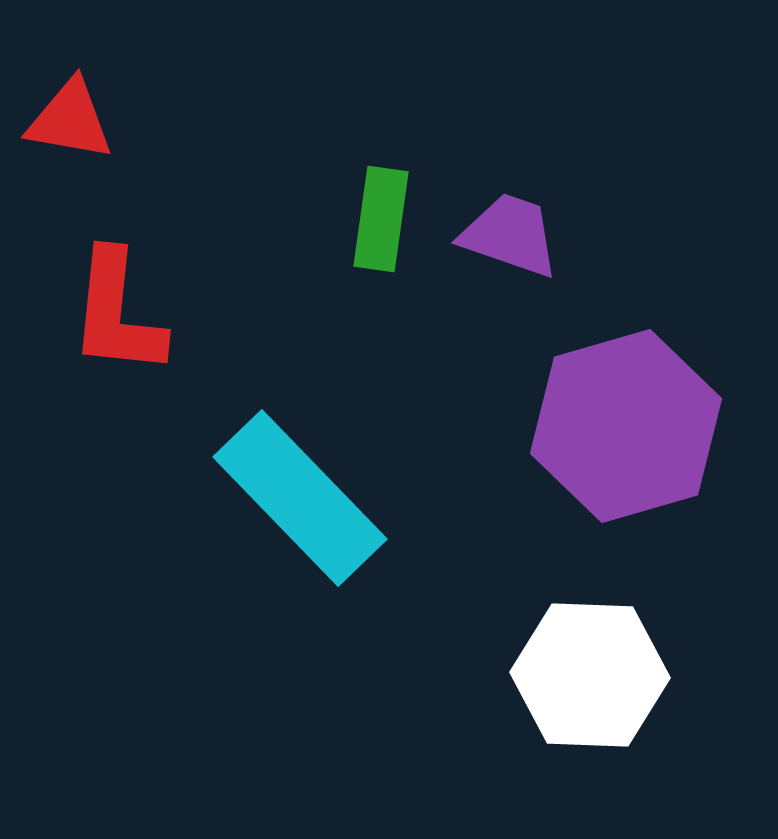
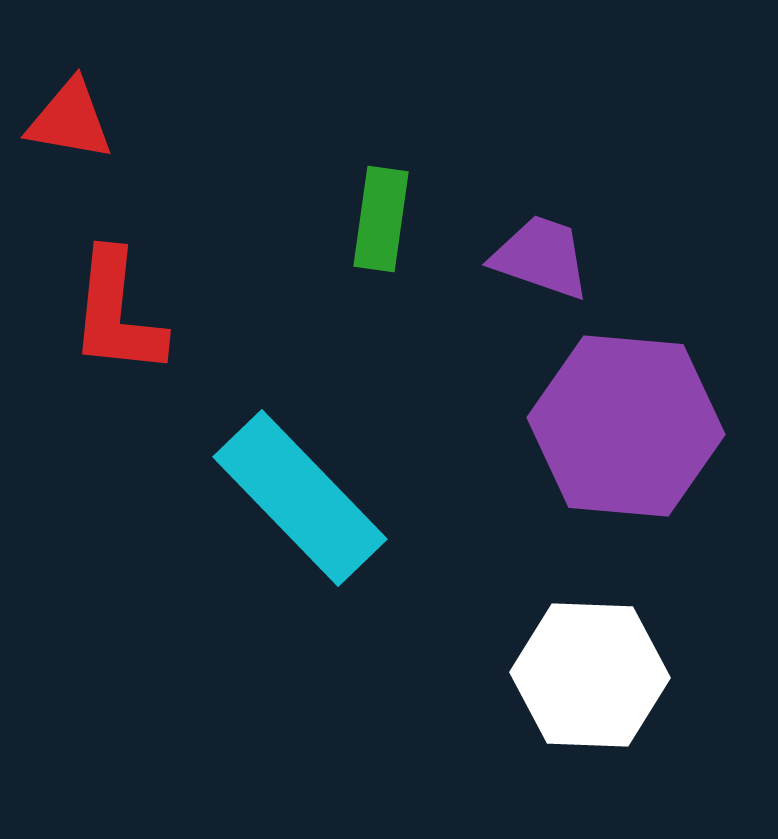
purple trapezoid: moved 31 px right, 22 px down
purple hexagon: rotated 21 degrees clockwise
